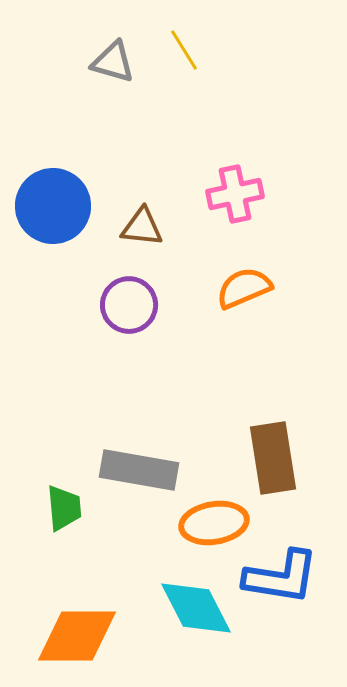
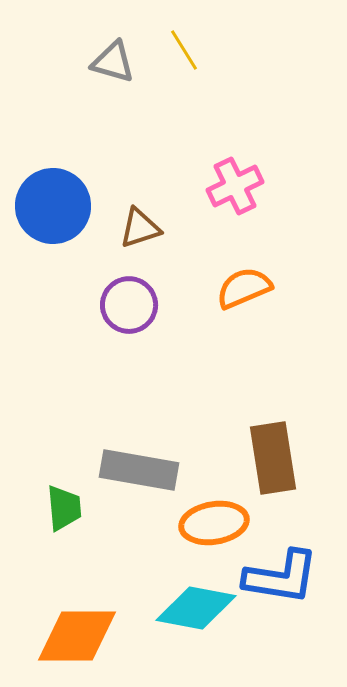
pink cross: moved 8 px up; rotated 14 degrees counterclockwise
brown triangle: moved 2 px left, 1 px down; rotated 24 degrees counterclockwise
cyan diamond: rotated 52 degrees counterclockwise
